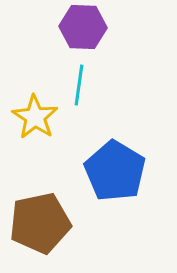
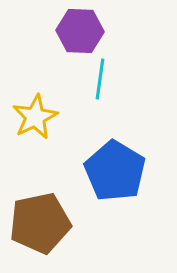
purple hexagon: moved 3 px left, 4 px down
cyan line: moved 21 px right, 6 px up
yellow star: rotated 12 degrees clockwise
